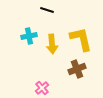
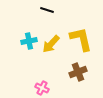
cyan cross: moved 5 px down
yellow arrow: moved 1 px left; rotated 48 degrees clockwise
brown cross: moved 1 px right, 3 px down
pink cross: rotated 24 degrees counterclockwise
